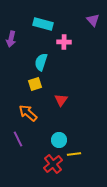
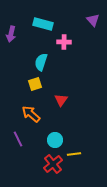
purple arrow: moved 5 px up
orange arrow: moved 3 px right, 1 px down
cyan circle: moved 4 px left
